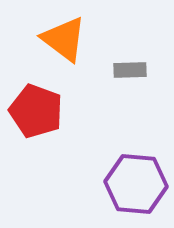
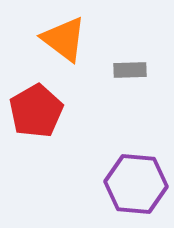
red pentagon: rotated 22 degrees clockwise
